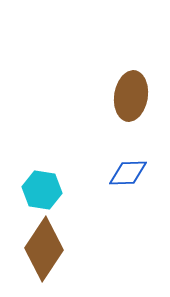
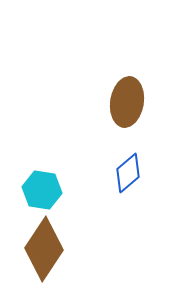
brown ellipse: moved 4 px left, 6 px down
blue diamond: rotated 39 degrees counterclockwise
